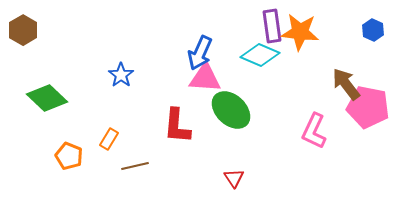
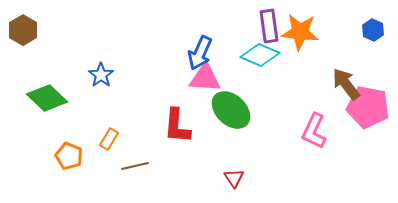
purple rectangle: moved 3 px left
blue star: moved 20 px left
